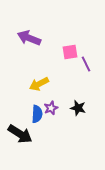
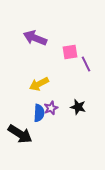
purple arrow: moved 6 px right
black star: moved 1 px up
blue semicircle: moved 2 px right, 1 px up
